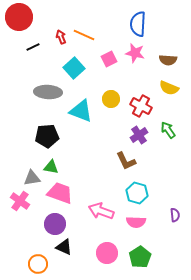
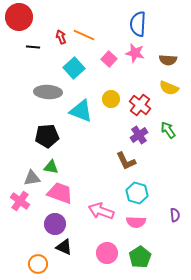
black line: rotated 32 degrees clockwise
pink square: rotated 21 degrees counterclockwise
red cross: moved 1 px left, 1 px up; rotated 10 degrees clockwise
